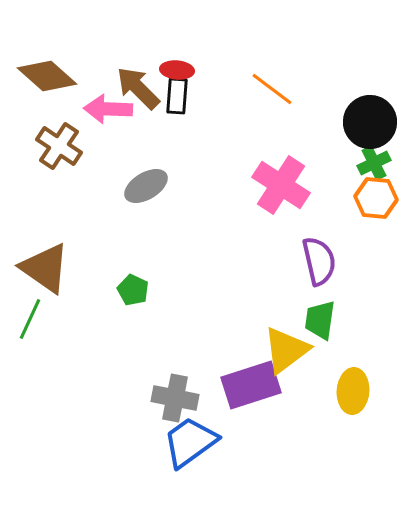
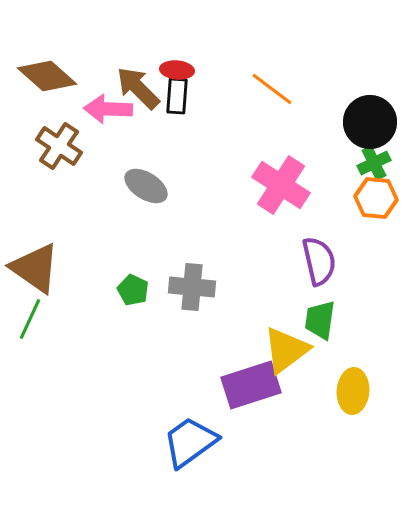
gray ellipse: rotated 63 degrees clockwise
brown triangle: moved 10 px left
gray cross: moved 17 px right, 111 px up; rotated 6 degrees counterclockwise
